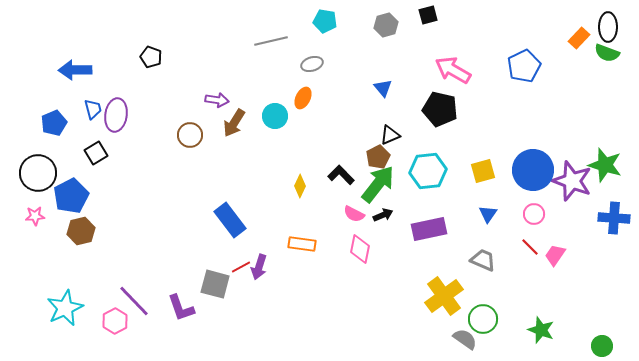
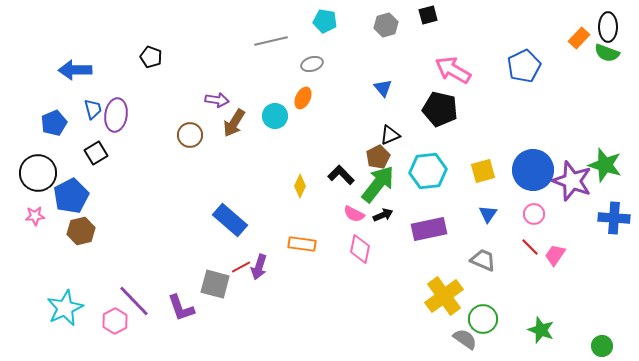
blue rectangle at (230, 220): rotated 12 degrees counterclockwise
